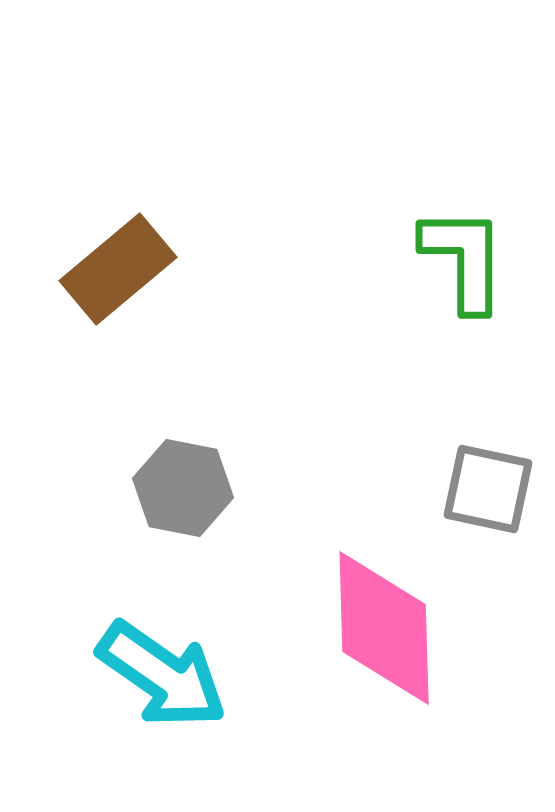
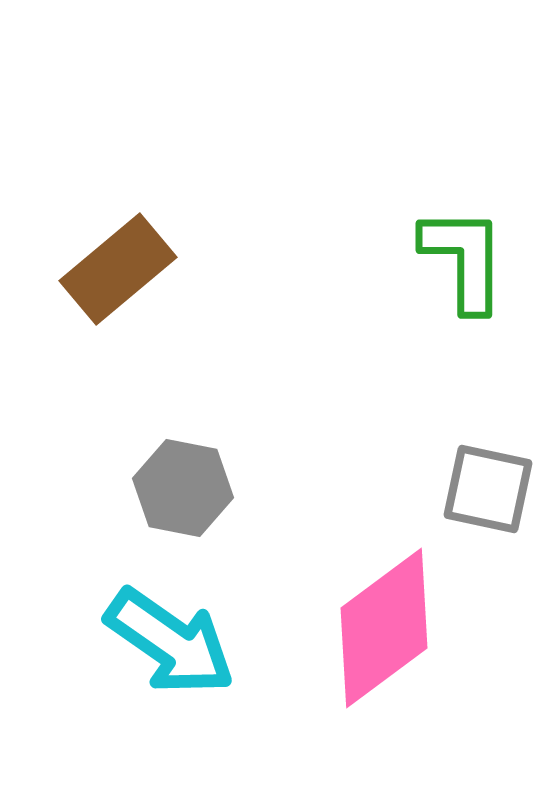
pink diamond: rotated 55 degrees clockwise
cyan arrow: moved 8 px right, 33 px up
